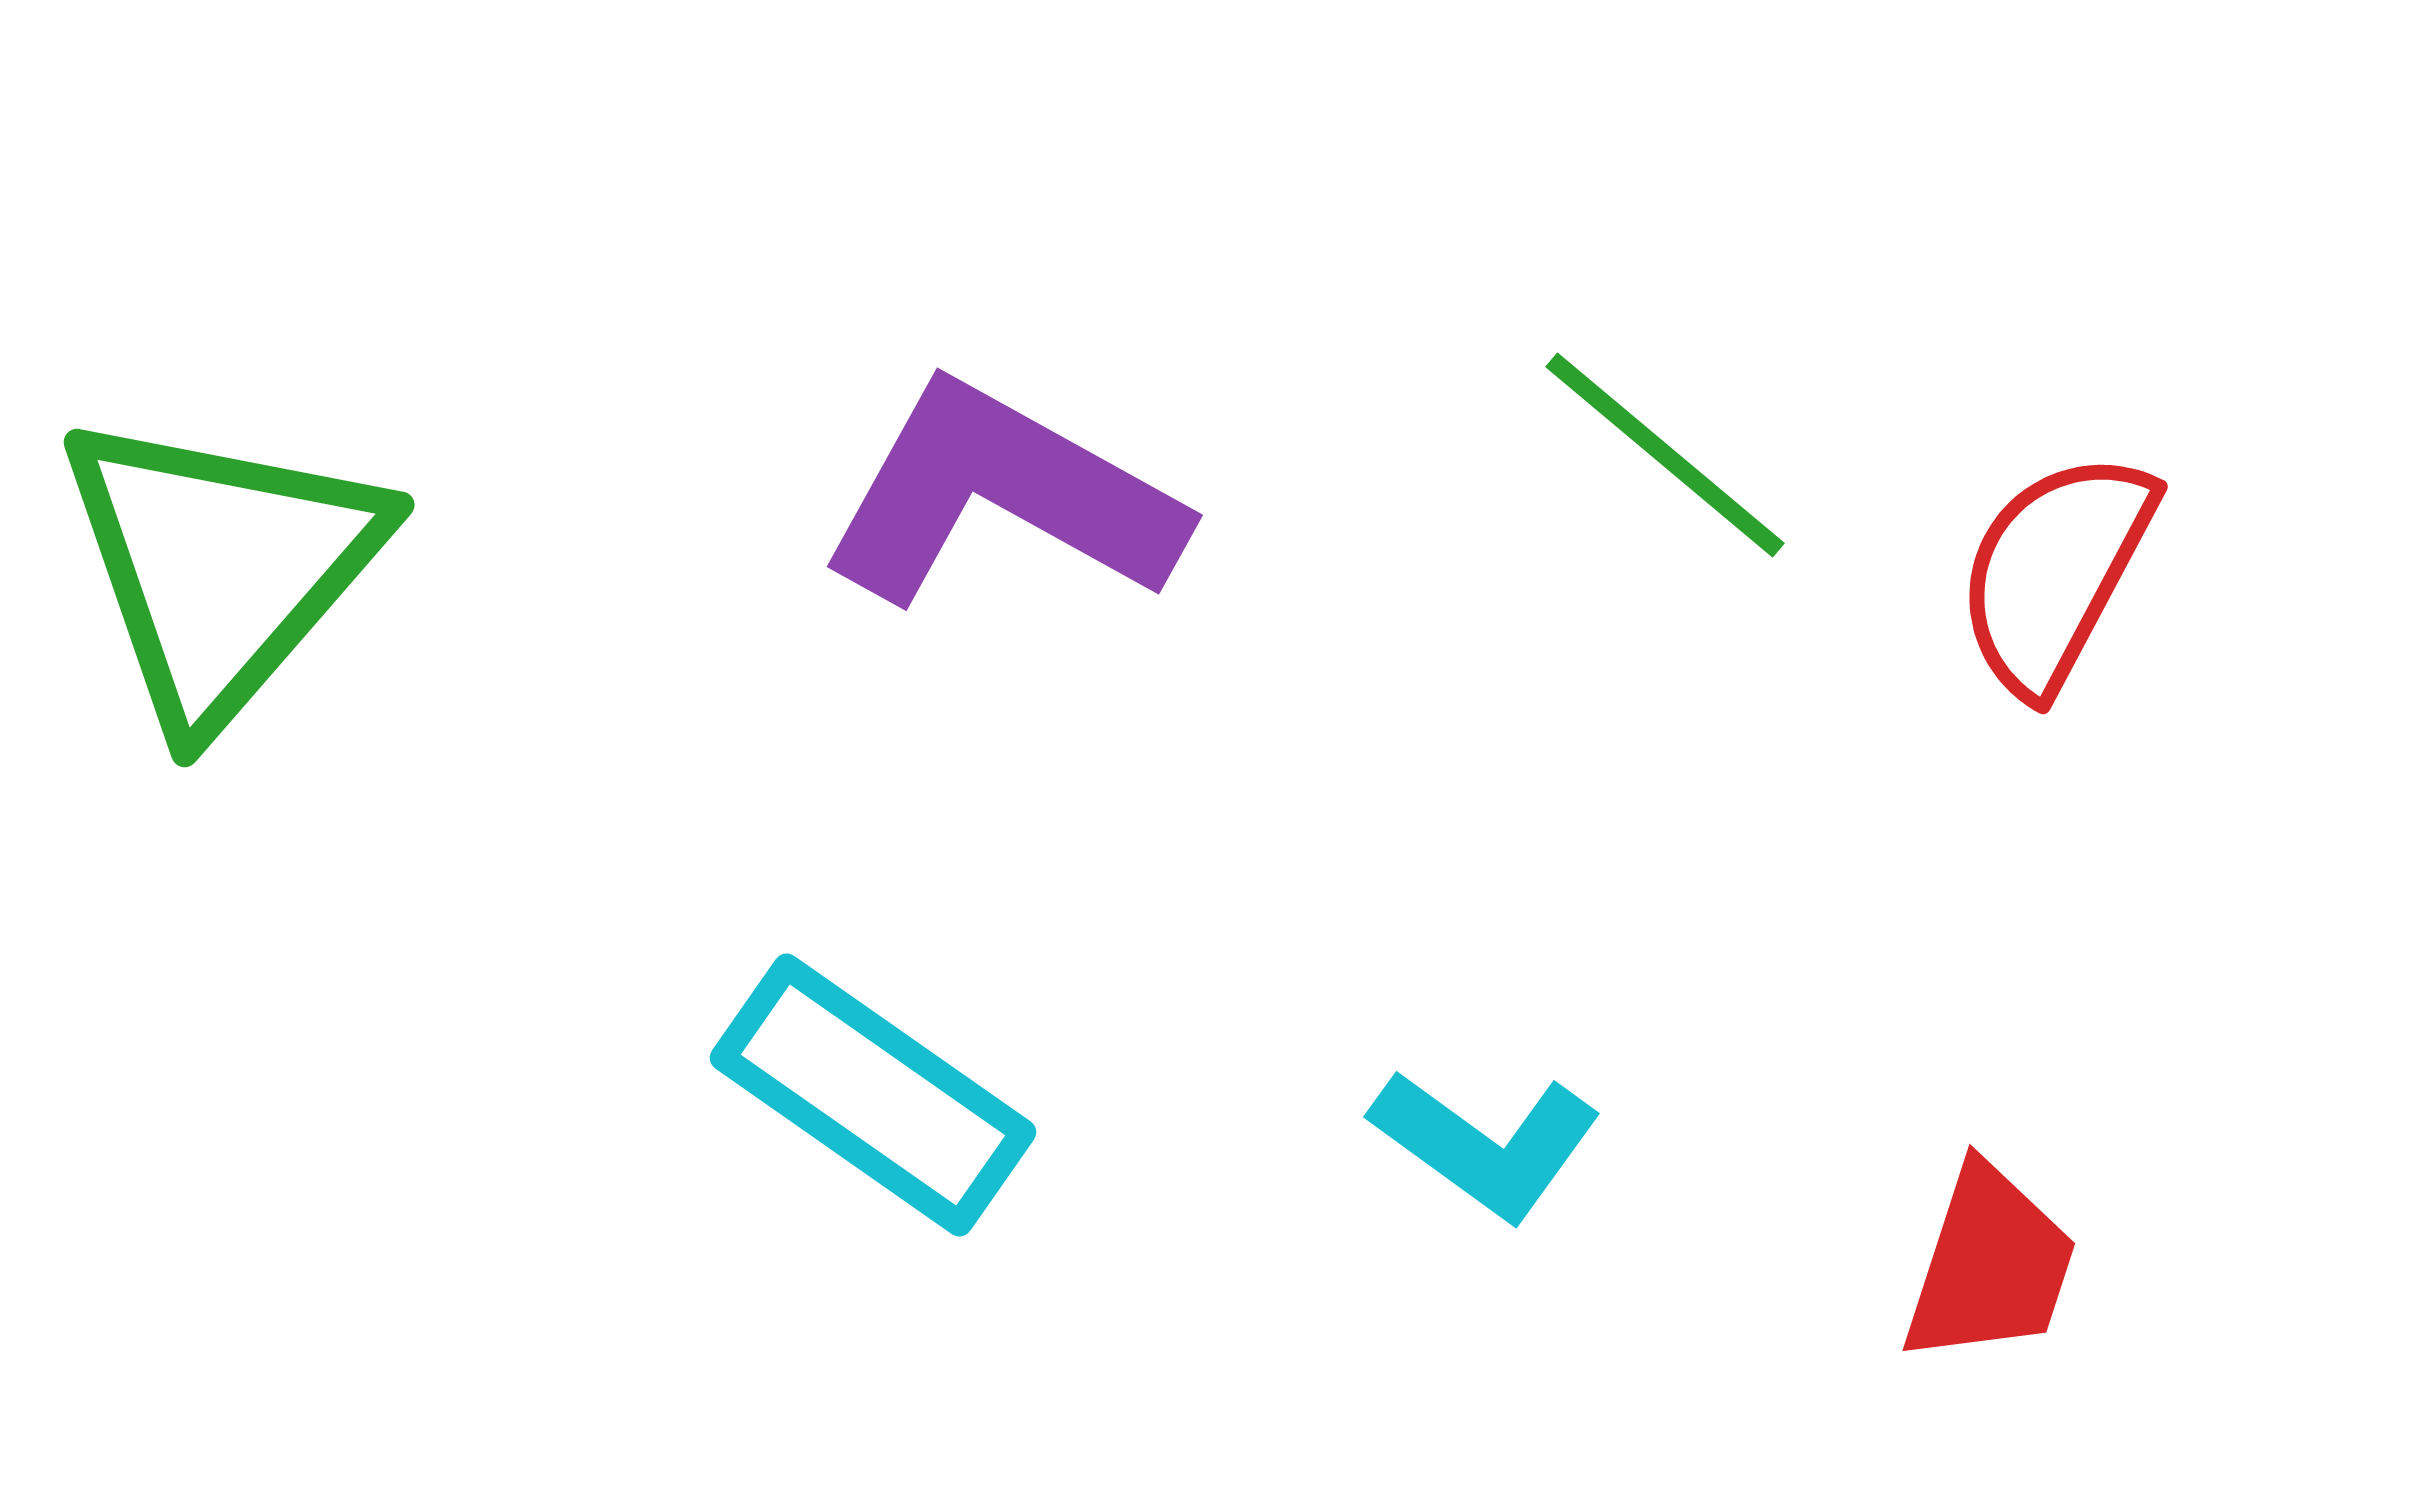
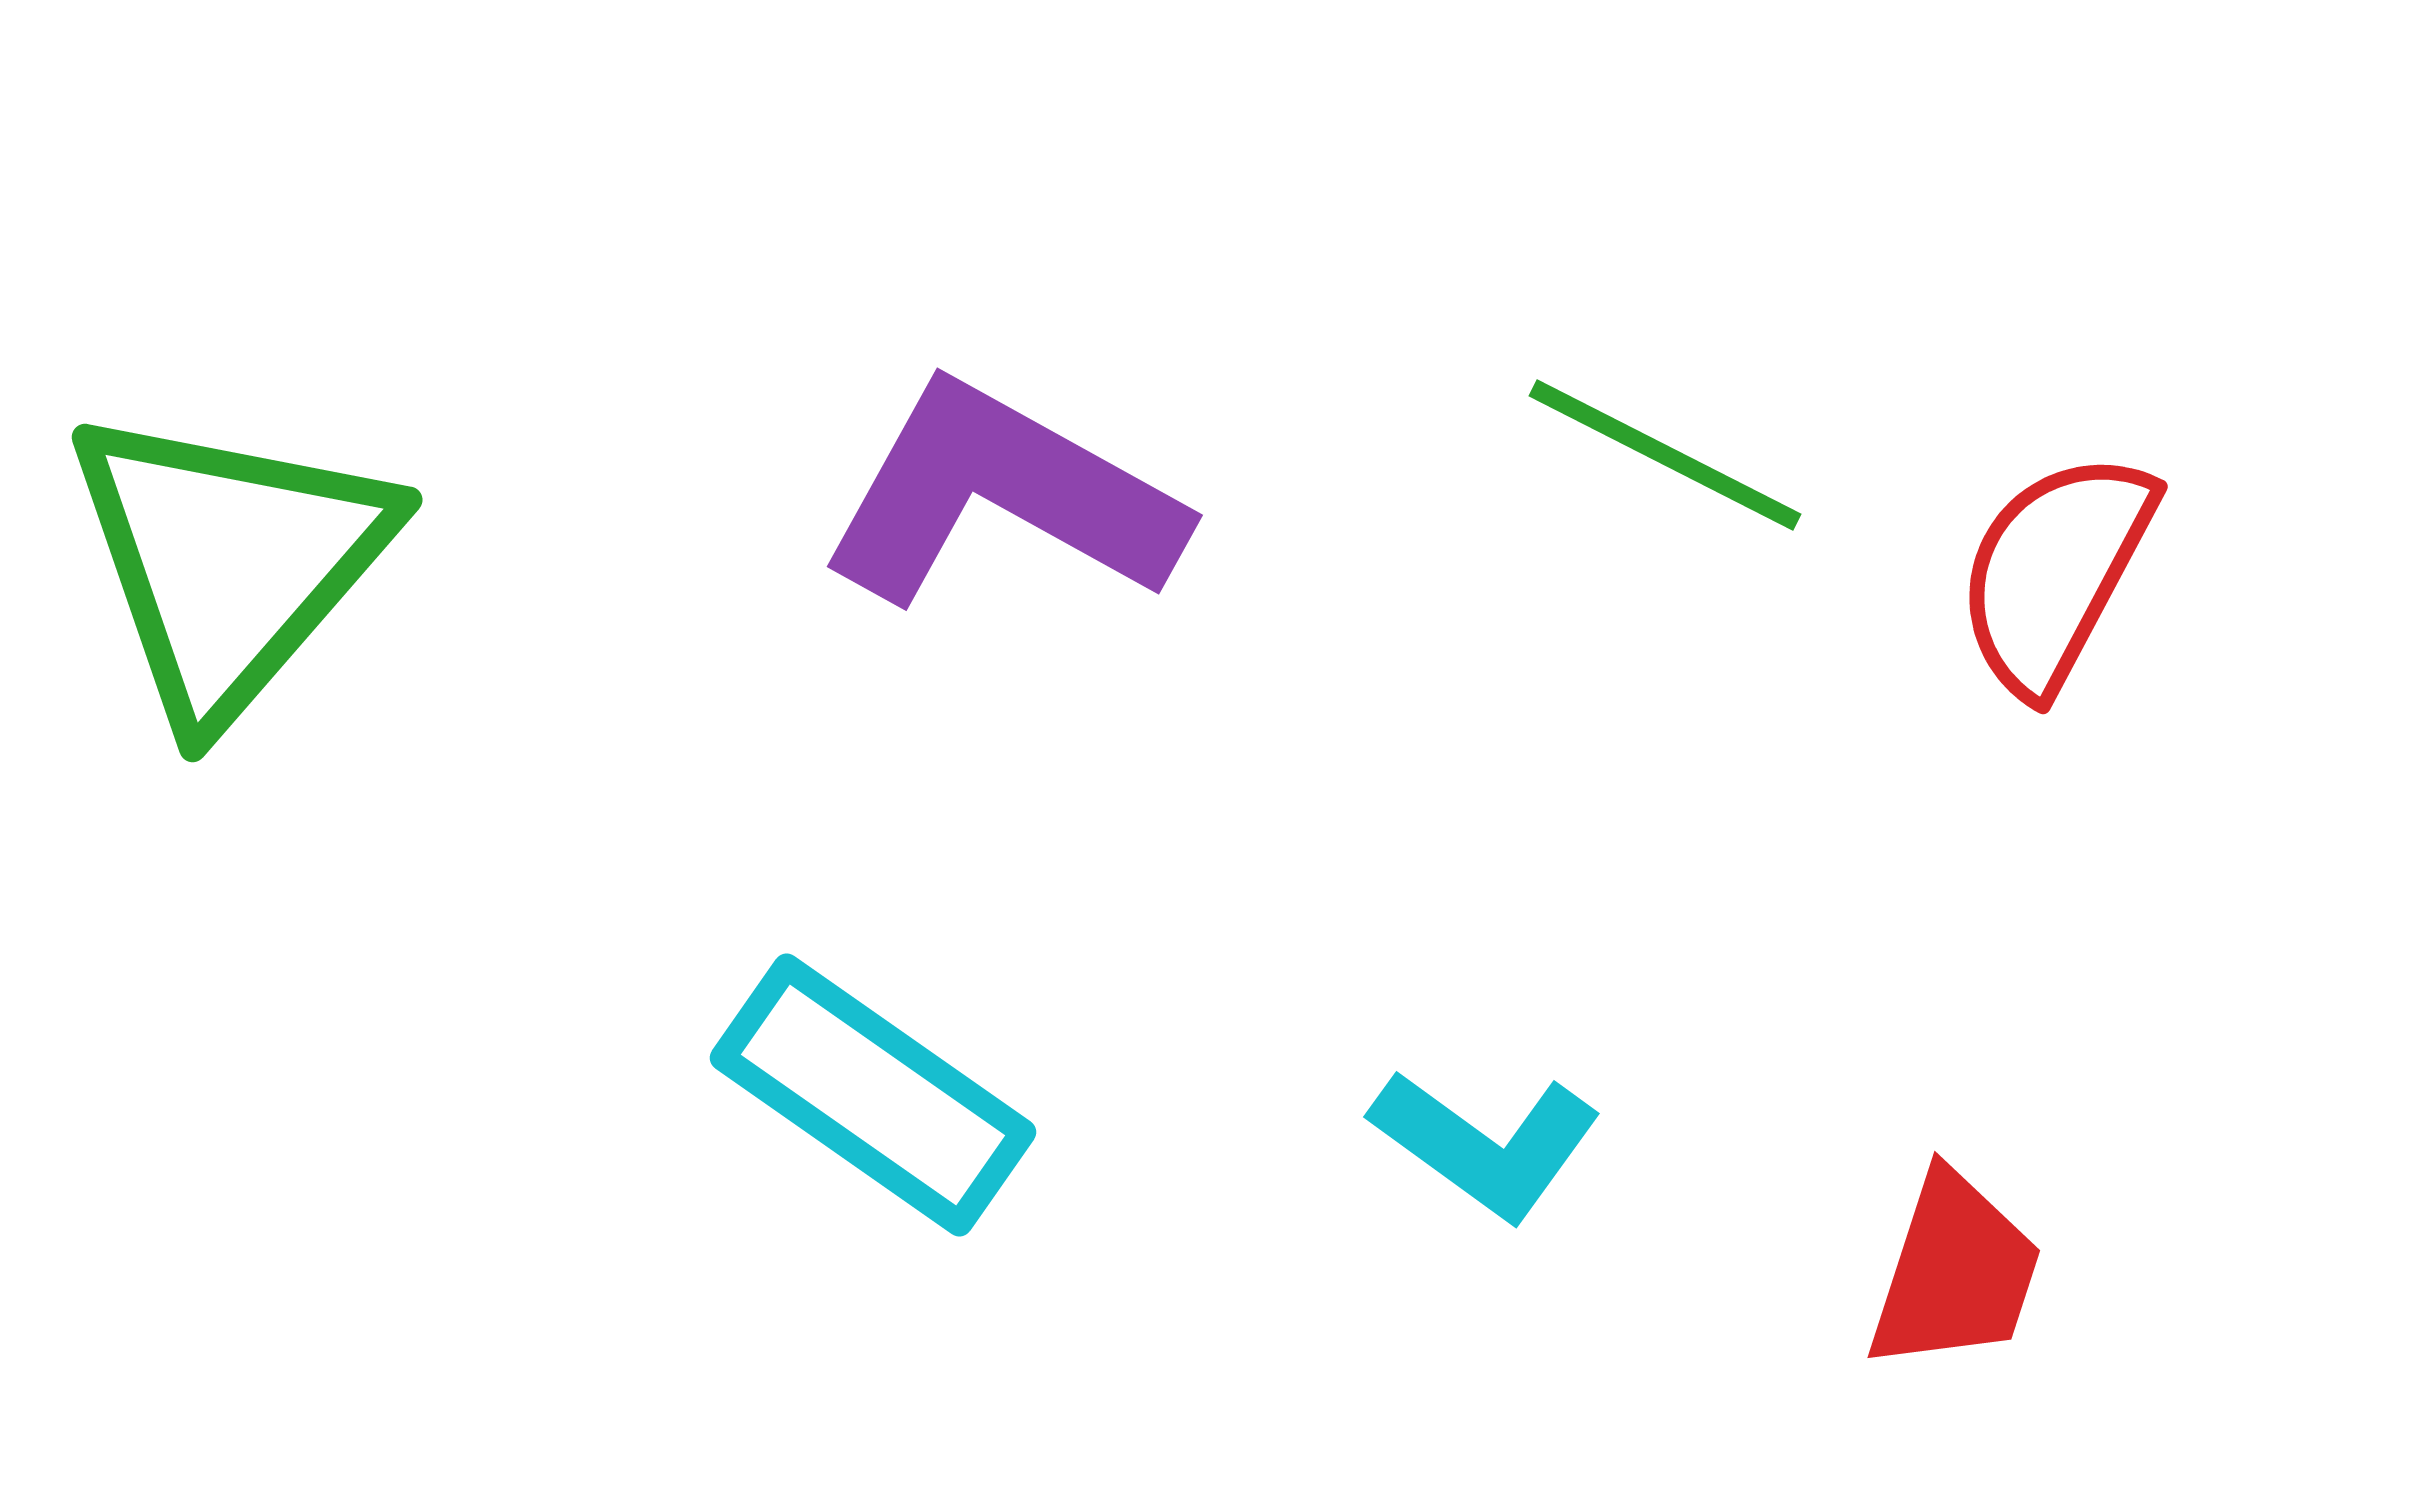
green line: rotated 13 degrees counterclockwise
green triangle: moved 8 px right, 5 px up
red trapezoid: moved 35 px left, 7 px down
